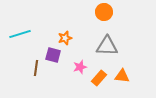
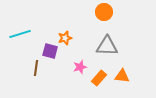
purple square: moved 3 px left, 4 px up
